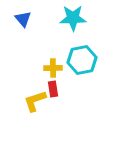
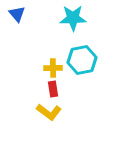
blue triangle: moved 6 px left, 5 px up
yellow L-shape: moved 14 px right, 11 px down; rotated 125 degrees counterclockwise
